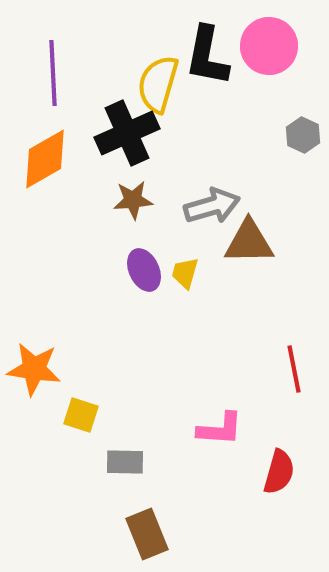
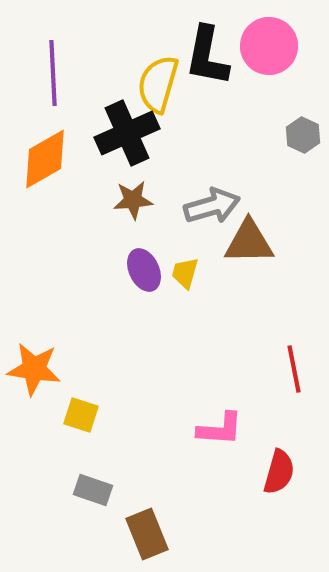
gray rectangle: moved 32 px left, 28 px down; rotated 18 degrees clockwise
